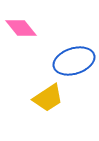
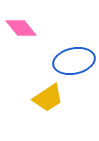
blue ellipse: rotated 6 degrees clockwise
